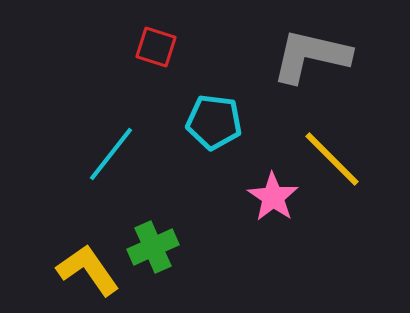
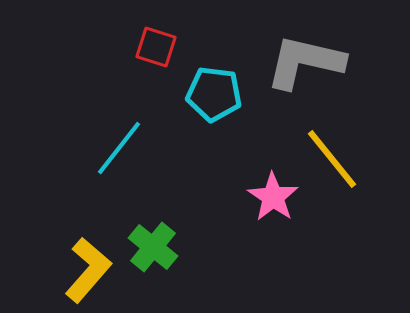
gray L-shape: moved 6 px left, 6 px down
cyan pentagon: moved 28 px up
cyan line: moved 8 px right, 6 px up
yellow line: rotated 6 degrees clockwise
green cross: rotated 27 degrees counterclockwise
yellow L-shape: rotated 76 degrees clockwise
